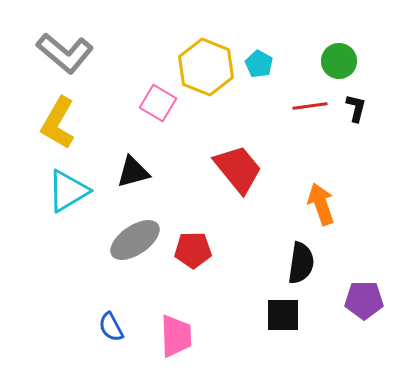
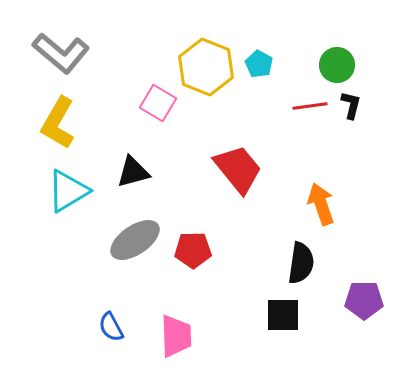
gray L-shape: moved 4 px left
green circle: moved 2 px left, 4 px down
black L-shape: moved 5 px left, 3 px up
